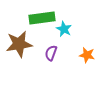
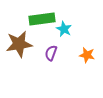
green rectangle: moved 1 px down
